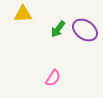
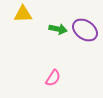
green arrow: rotated 114 degrees counterclockwise
